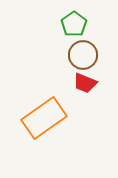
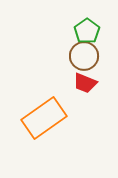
green pentagon: moved 13 px right, 7 px down
brown circle: moved 1 px right, 1 px down
